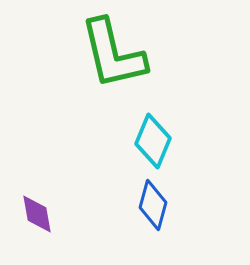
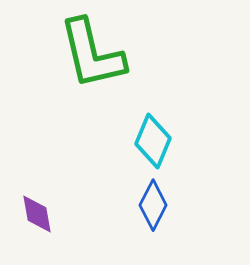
green L-shape: moved 21 px left
blue diamond: rotated 12 degrees clockwise
